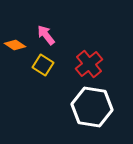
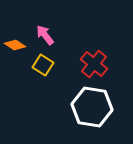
pink arrow: moved 1 px left
red cross: moved 5 px right; rotated 12 degrees counterclockwise
